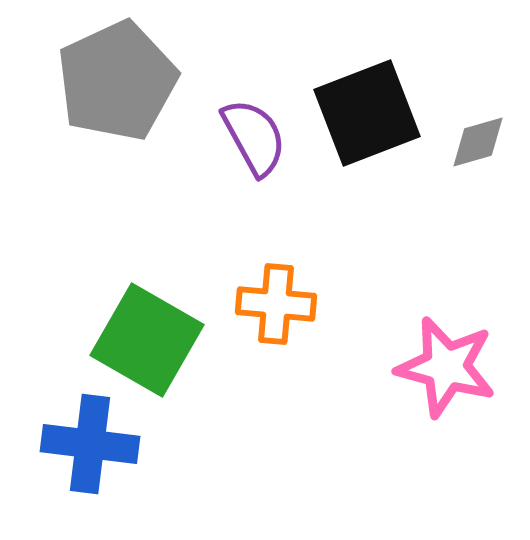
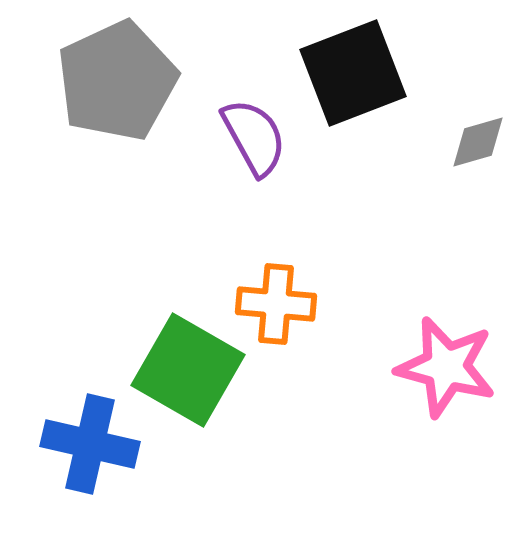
black square: moved 14 px left, 40 px up
green square: moved 41 px right, 30 px down
blue cross: rotated 6 degrees clockwise
